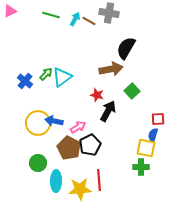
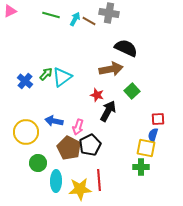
black semicircle: rotated 85 degrees clockwise
yellow circle: moved 12 px left, 9 px down
pink arrow: rotated 140 degrees clockwise
